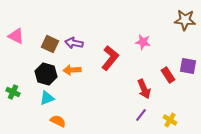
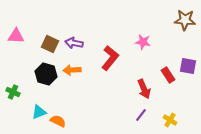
pink triangle: rotated 24 degrees counterclockwise
cyan triangle: moved 8 px left, 14 px down
